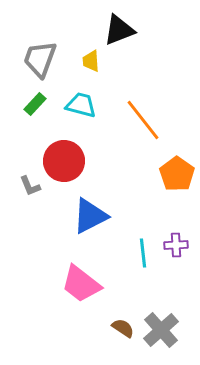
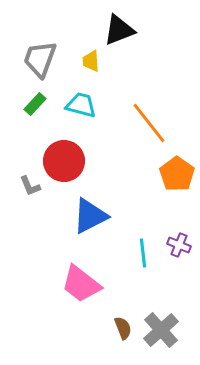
orange line: moved 6 px right, 3 px down
purple cross: moved 3 px right; rotated 25 degrees clockwise
brown semicircle: rotated 35 degrees clockwise
